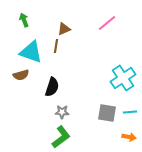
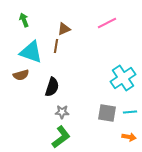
pink line: rotated 12 degrees clockwise
